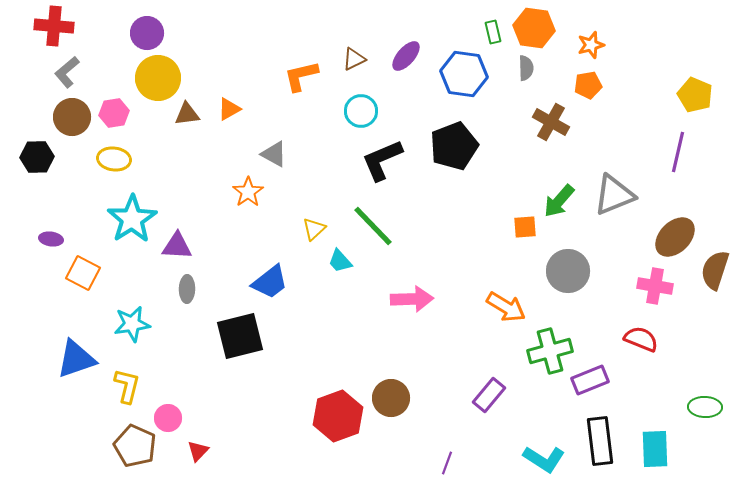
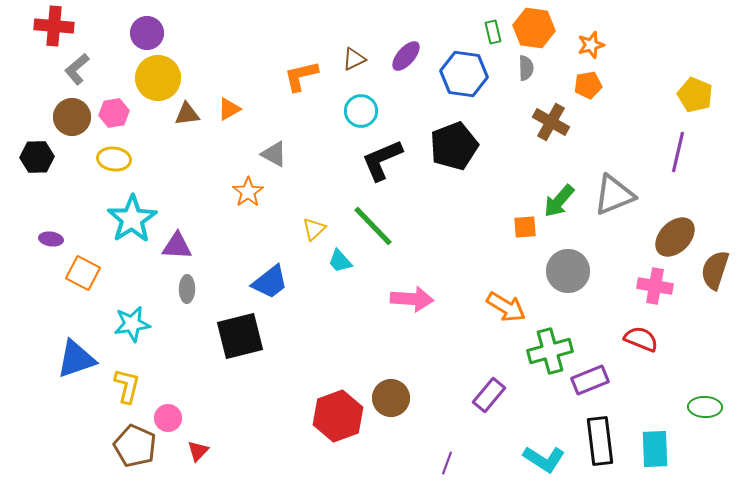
gray L-shape at (67, 72): moved 10 px right, 3 px up
pink arrow at (412, 299): rotated 6 degrees clockwise
